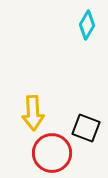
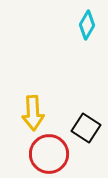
black square: rotated 12 degrees clockwise
red circle: moved 3 px left, 1 px down
